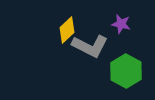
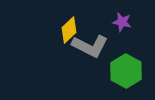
purple star: moved 1 px right, 2 px up
yellow diamond: moved 2 px right
